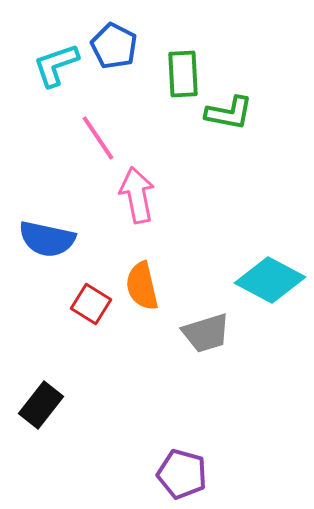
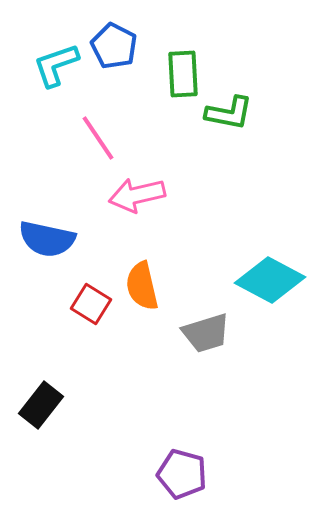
pink arrow: rotated 92 degrees counterclockwise
